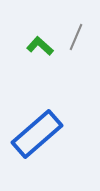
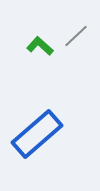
gray line: moved 1 px up; rotated 24 degrees clockwise
